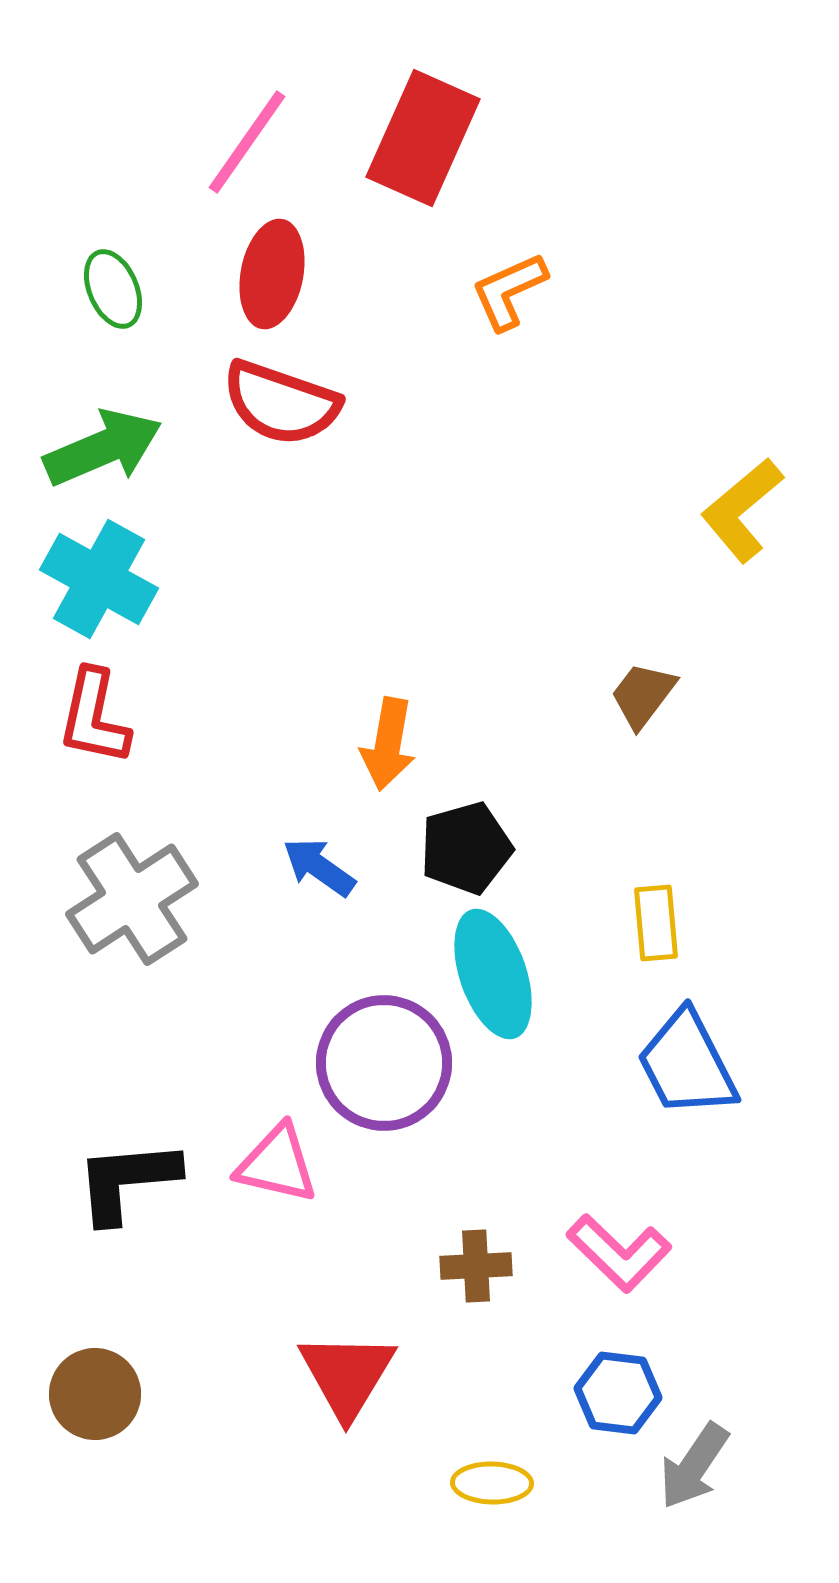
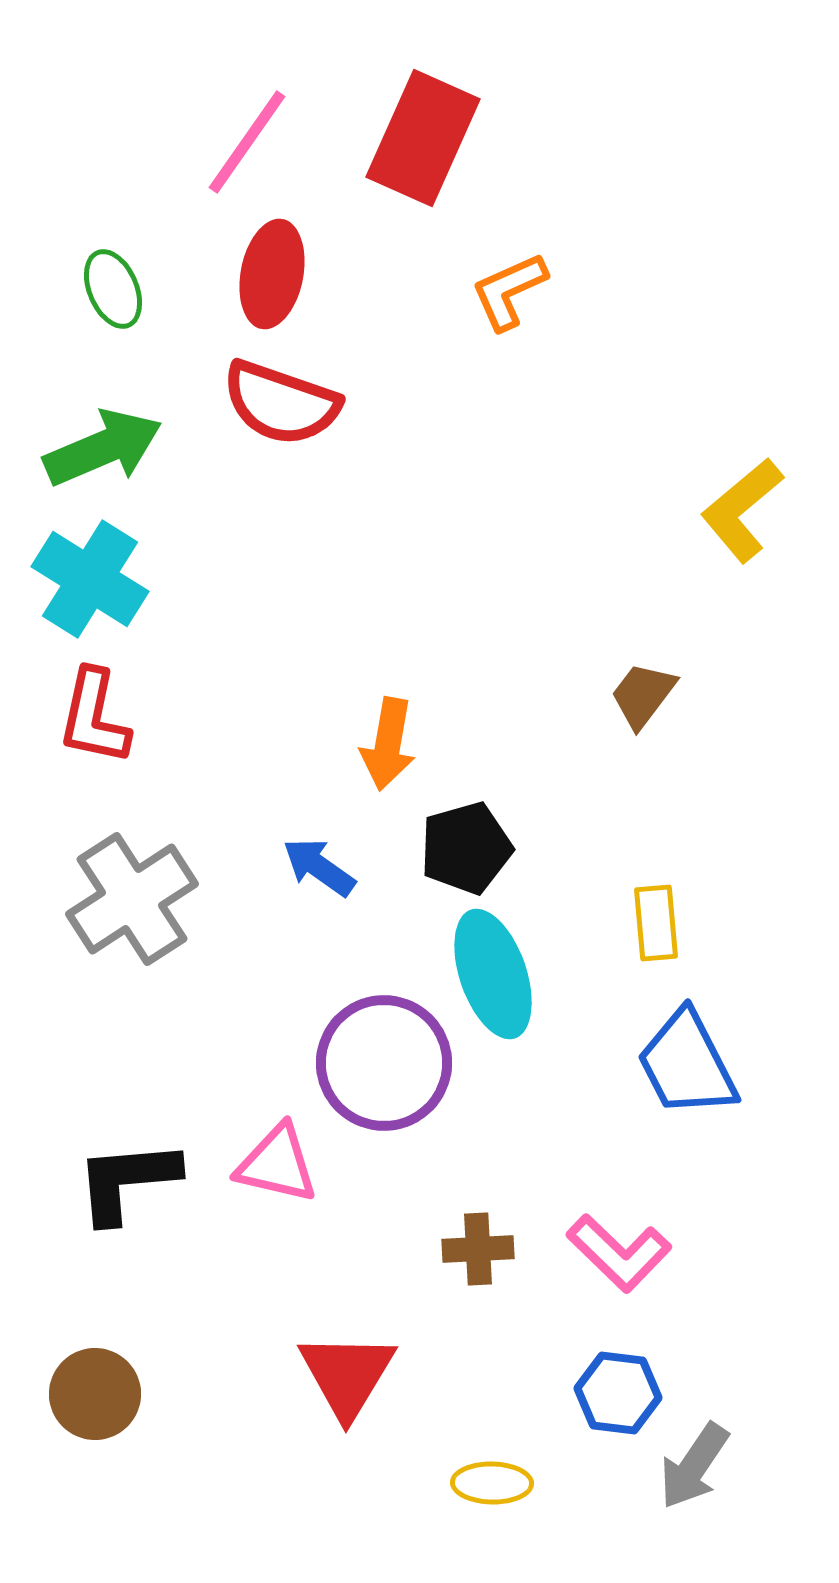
cyan cross: moved 9 px left; rotated 3 degrees clockwise
brown cross: moved 2 px right, 17 px up
